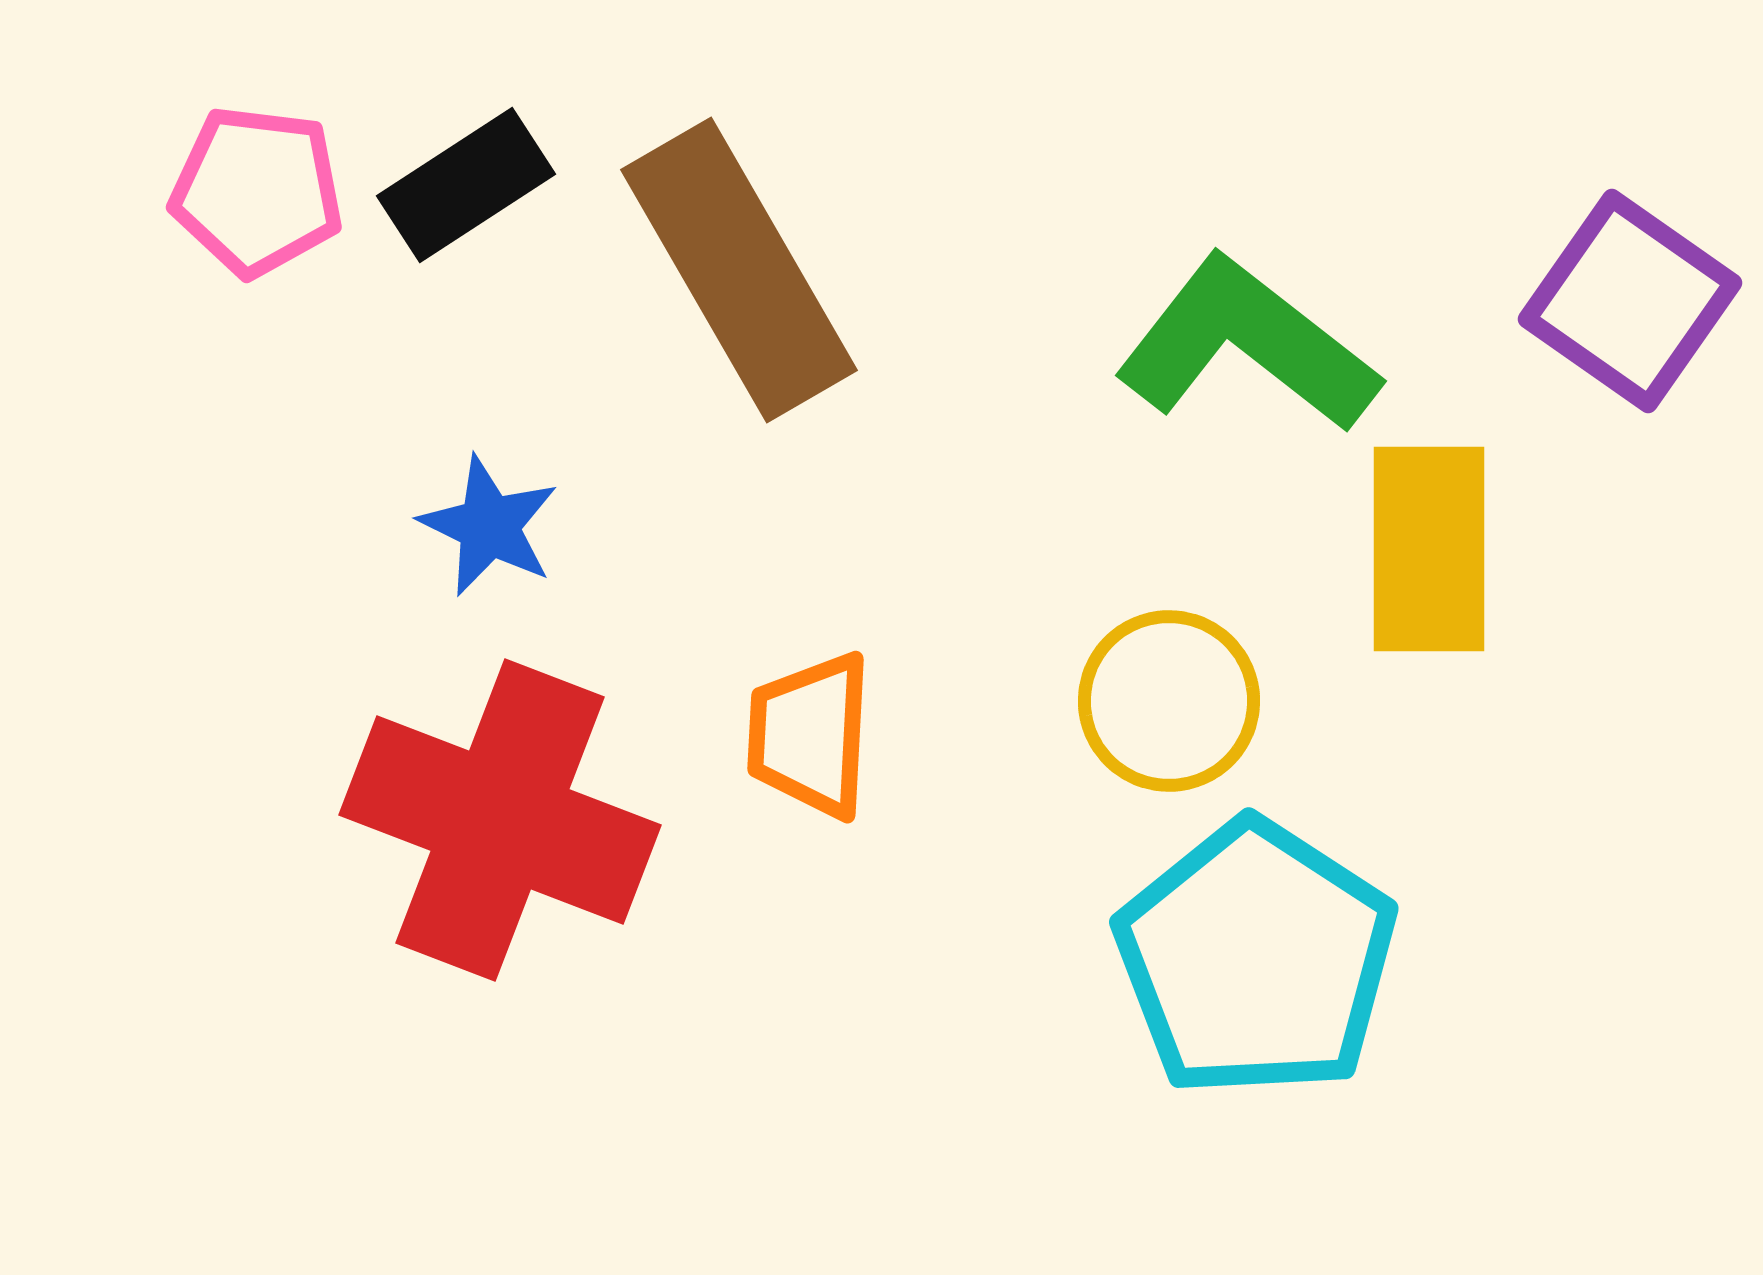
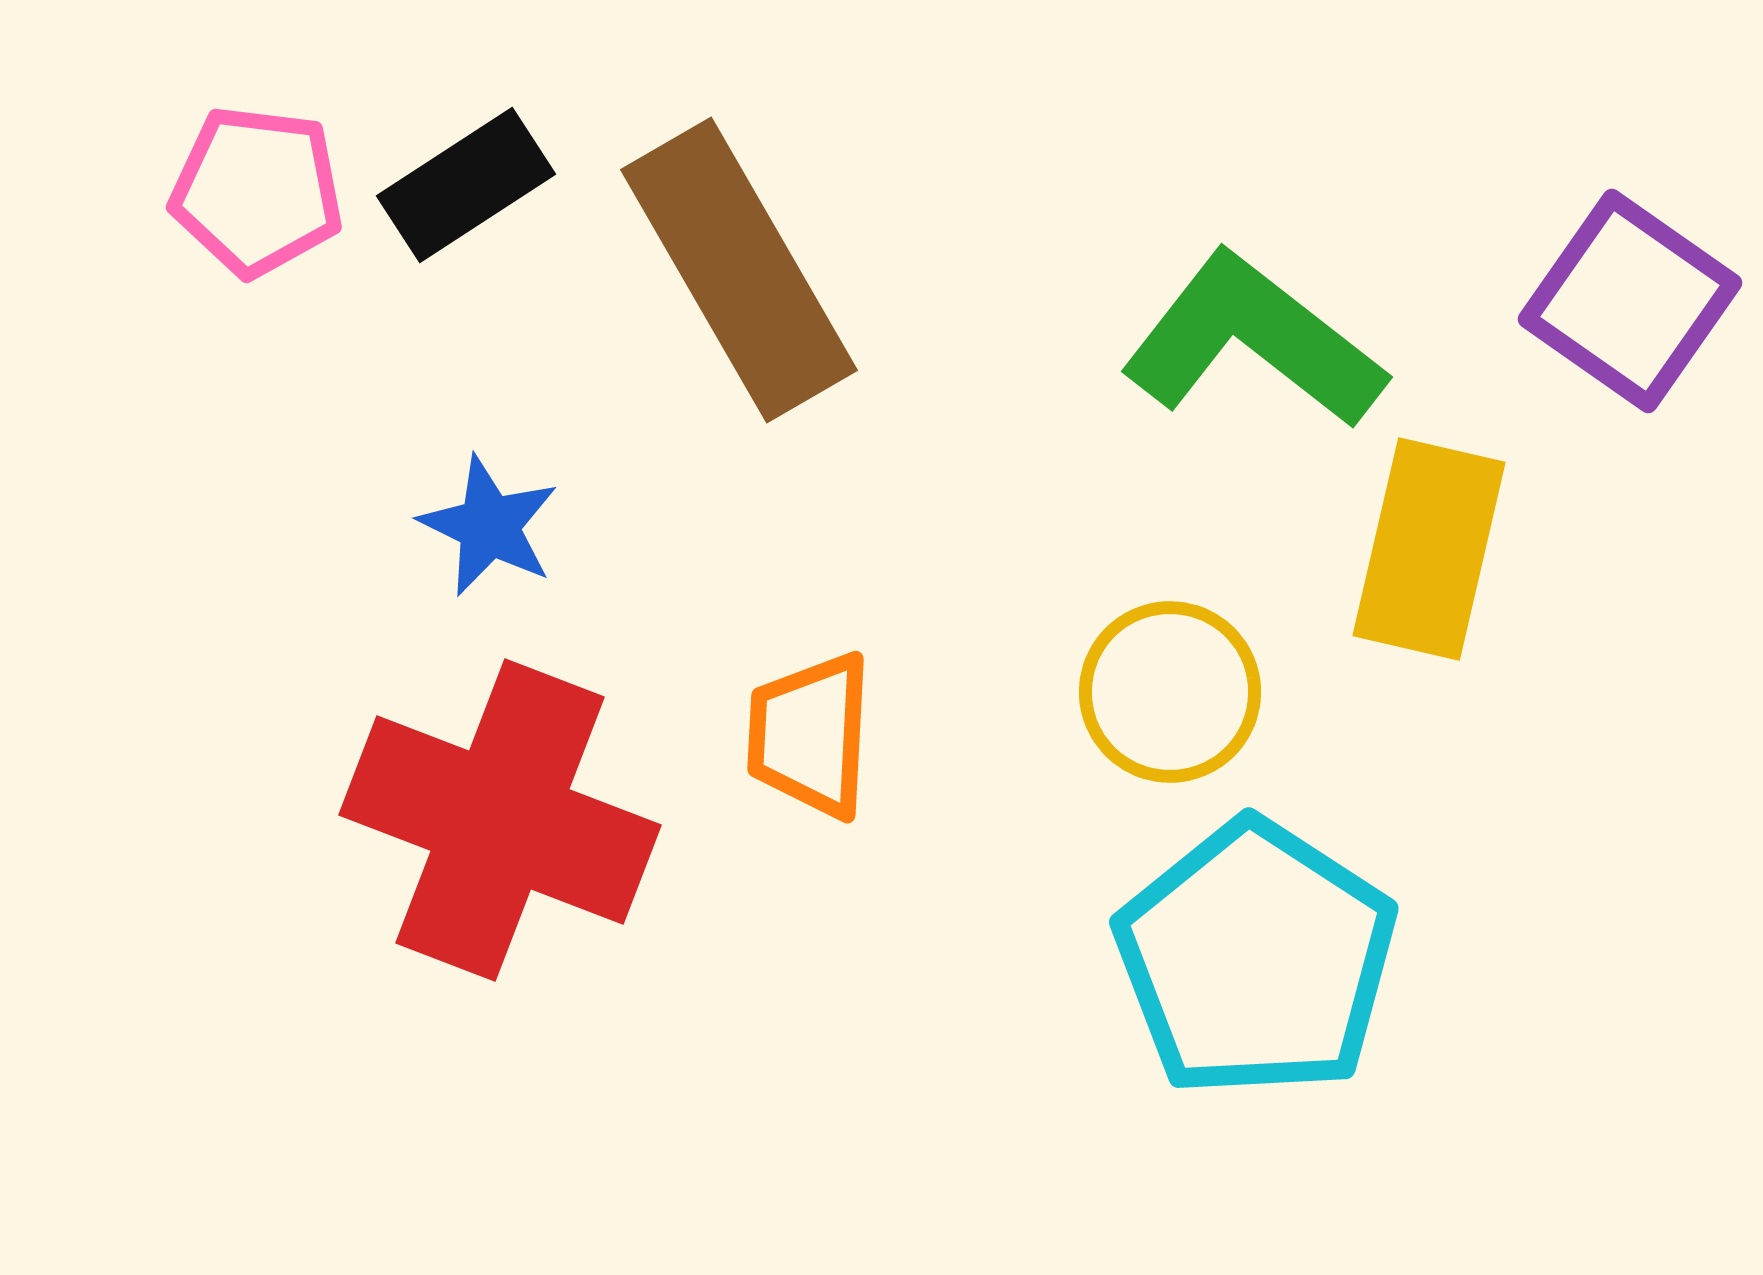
green L-shape: moved 6 px right, 4 px up
yellow rectangle: rotated 13 degrees clockwise
yellow circle: moved 1 px right, 9 px up
